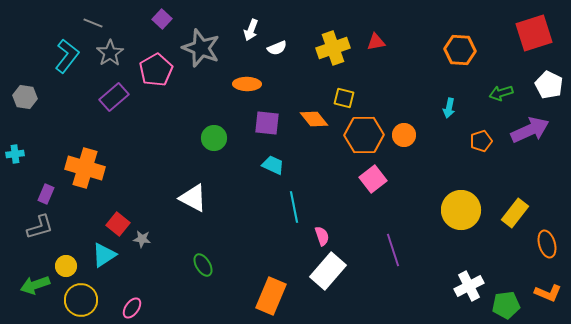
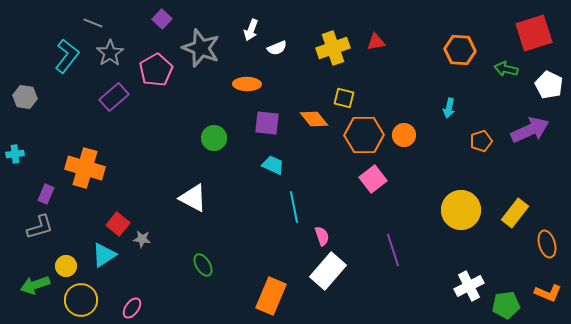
green arrow at (501, 93): moved 5 px right, 24 px up; rotated 30 degrees clockwise
